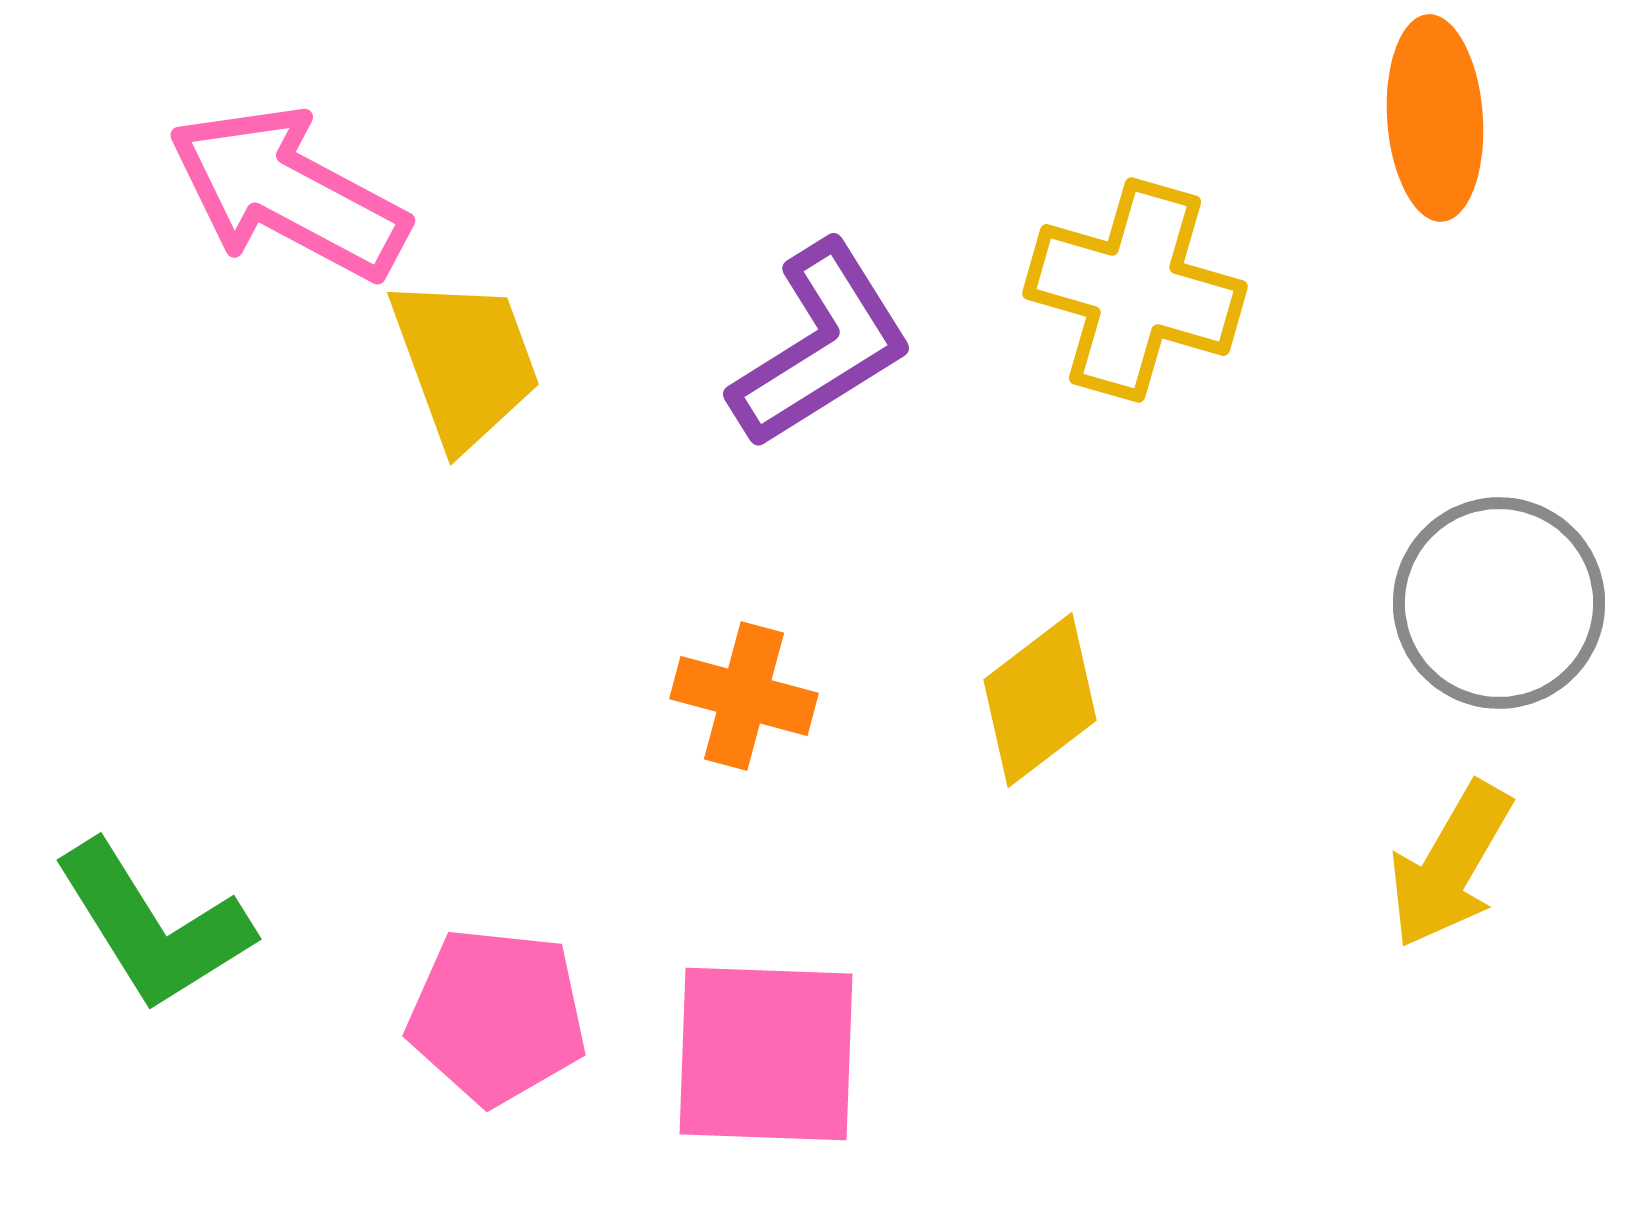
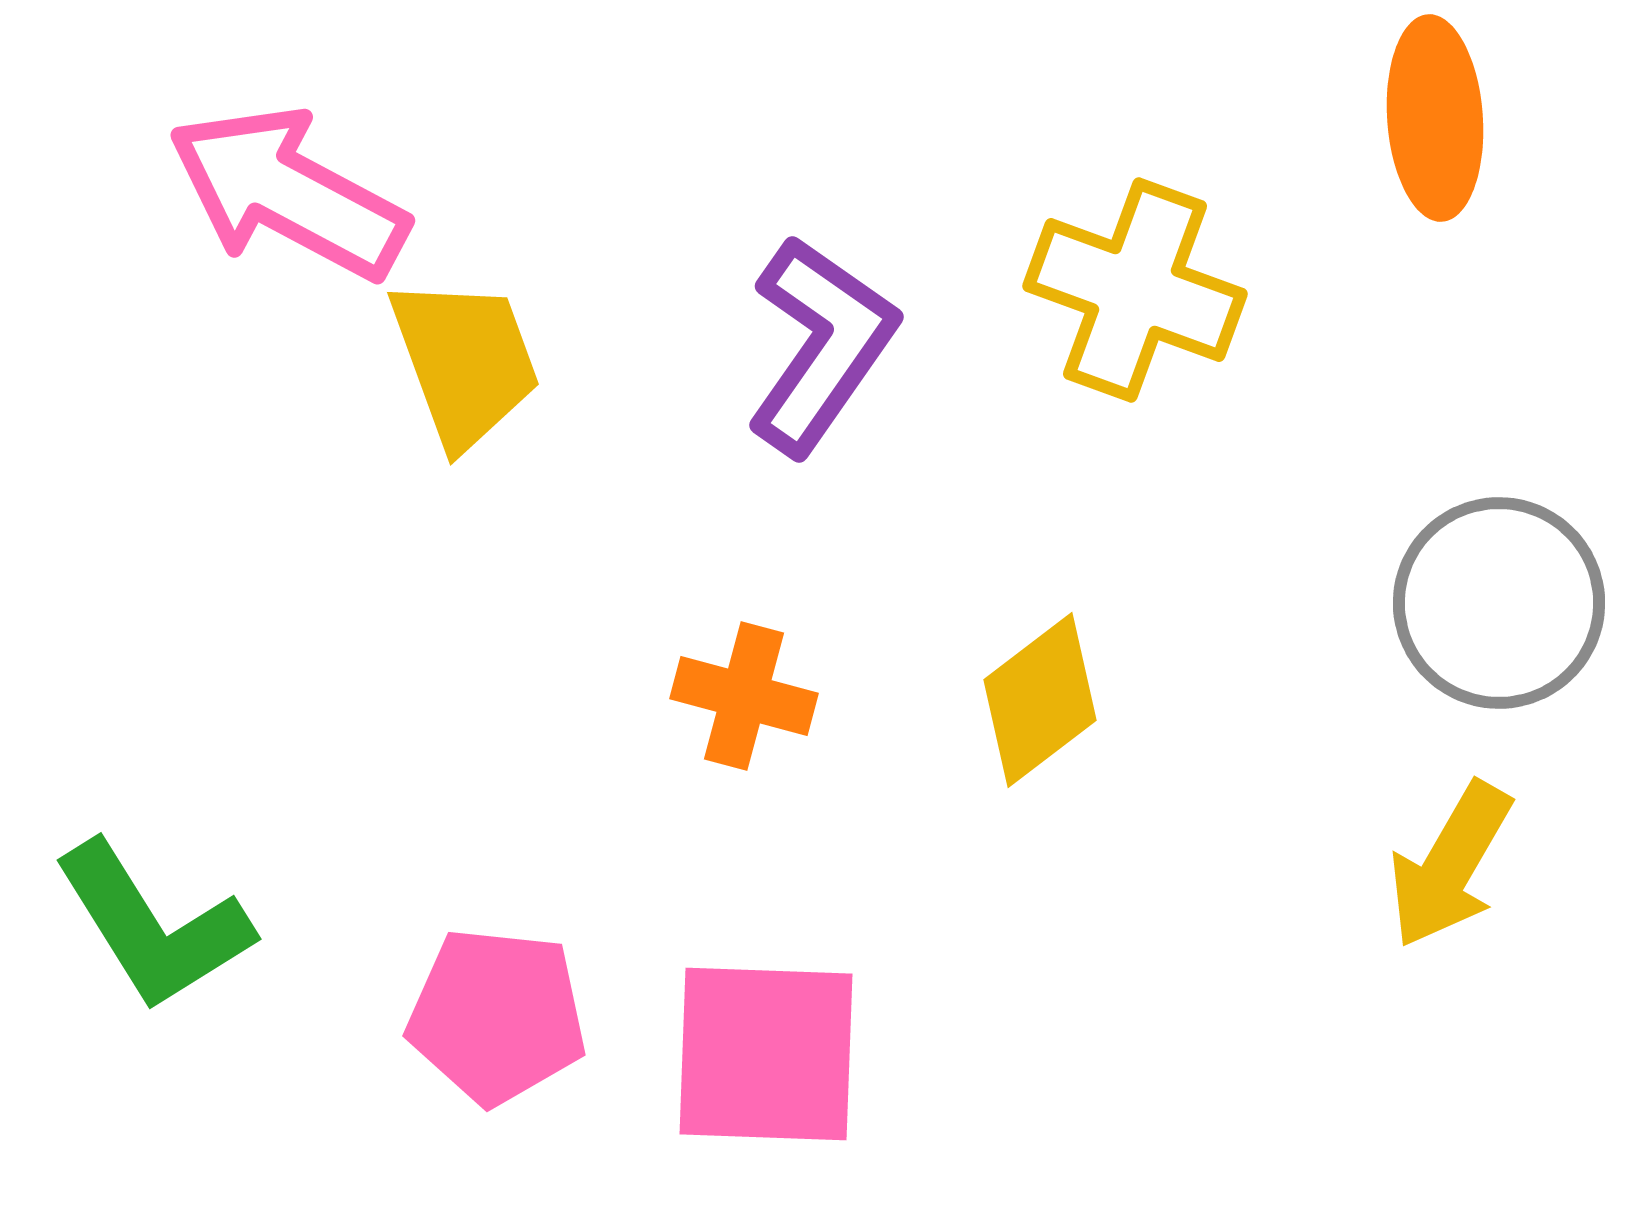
yellow cross: rotated 4 degrees clockwise
purple L-shape: rotated 23 degrees counterclockwise
